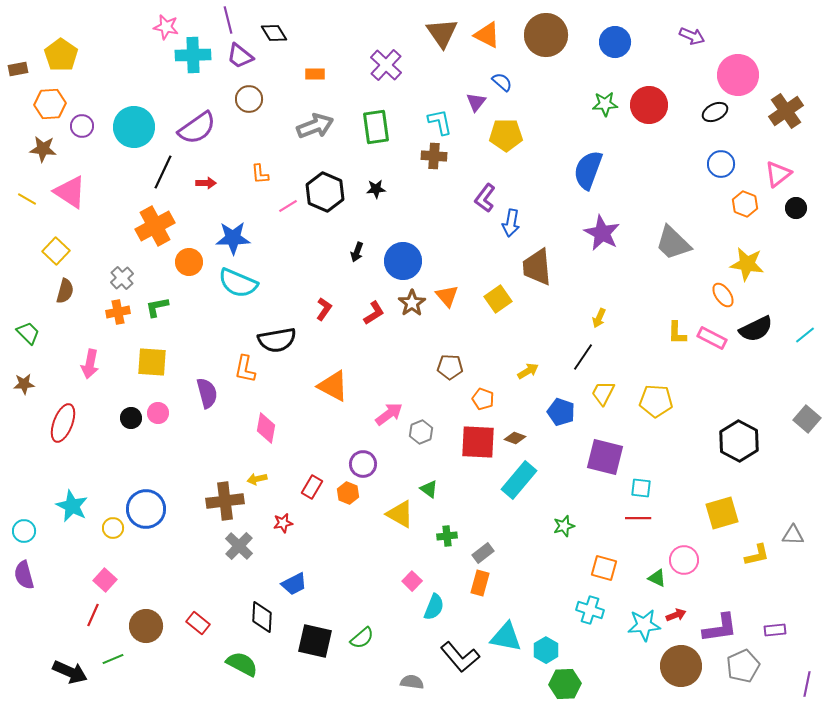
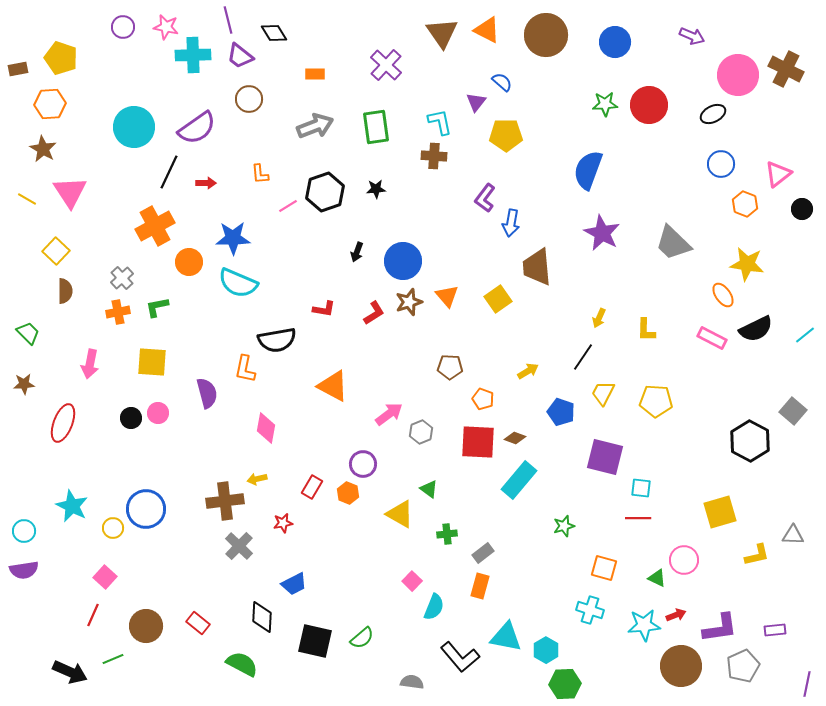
orange triangle at (487, 35): moved 5 px up
yellow pentagon at (61, 55): moved 3 px down; rotated 16 degrees counterclockwise
brown cross at (786, 111): moved 42 px up; rotated 28 degrees counterclockwise
black ellipse at (715, 112): moved 2 px left, 2 px down
purple circle at (82, 126): moved 41 px right, 99 px up
brown star at (43, 149): rotated 24 degrees clockwise
black line at (163, 172): moved 6 px right
pink triangle at (70, 192): rotated 24 degrees clockwise
black hexagon at (325, 192): rotated 18 degrees clockwise
black circle at (796, 208): moved 6 px right, 1 px down
brown semicircle at (65, 291): rotated 15 degrees counterclockwise
brown star at (412, 303): moved 3 px left, 1 px up; rotated 16 degrees clockwise
red L-shape at (324, 309): rotated 65 degrees clockwise
yellow L-shape at (677, 333): moved 31 px left, 3 px up
gray square at (807, 419): moved 14 px left, 8 px up
black hexagon at (739, 441): moved 11 px right
yellow square at (722, 513): moved 2 px left, 1 px up
green cross at (447, 536): moved 2 px up
purple semicircle at (24, 575): moved 5 px up; rotated 84 degrees counterclockwise
pink square at (105, 580): moved 3 px up
orange rectangle at (480, 583): moved 3 px down
